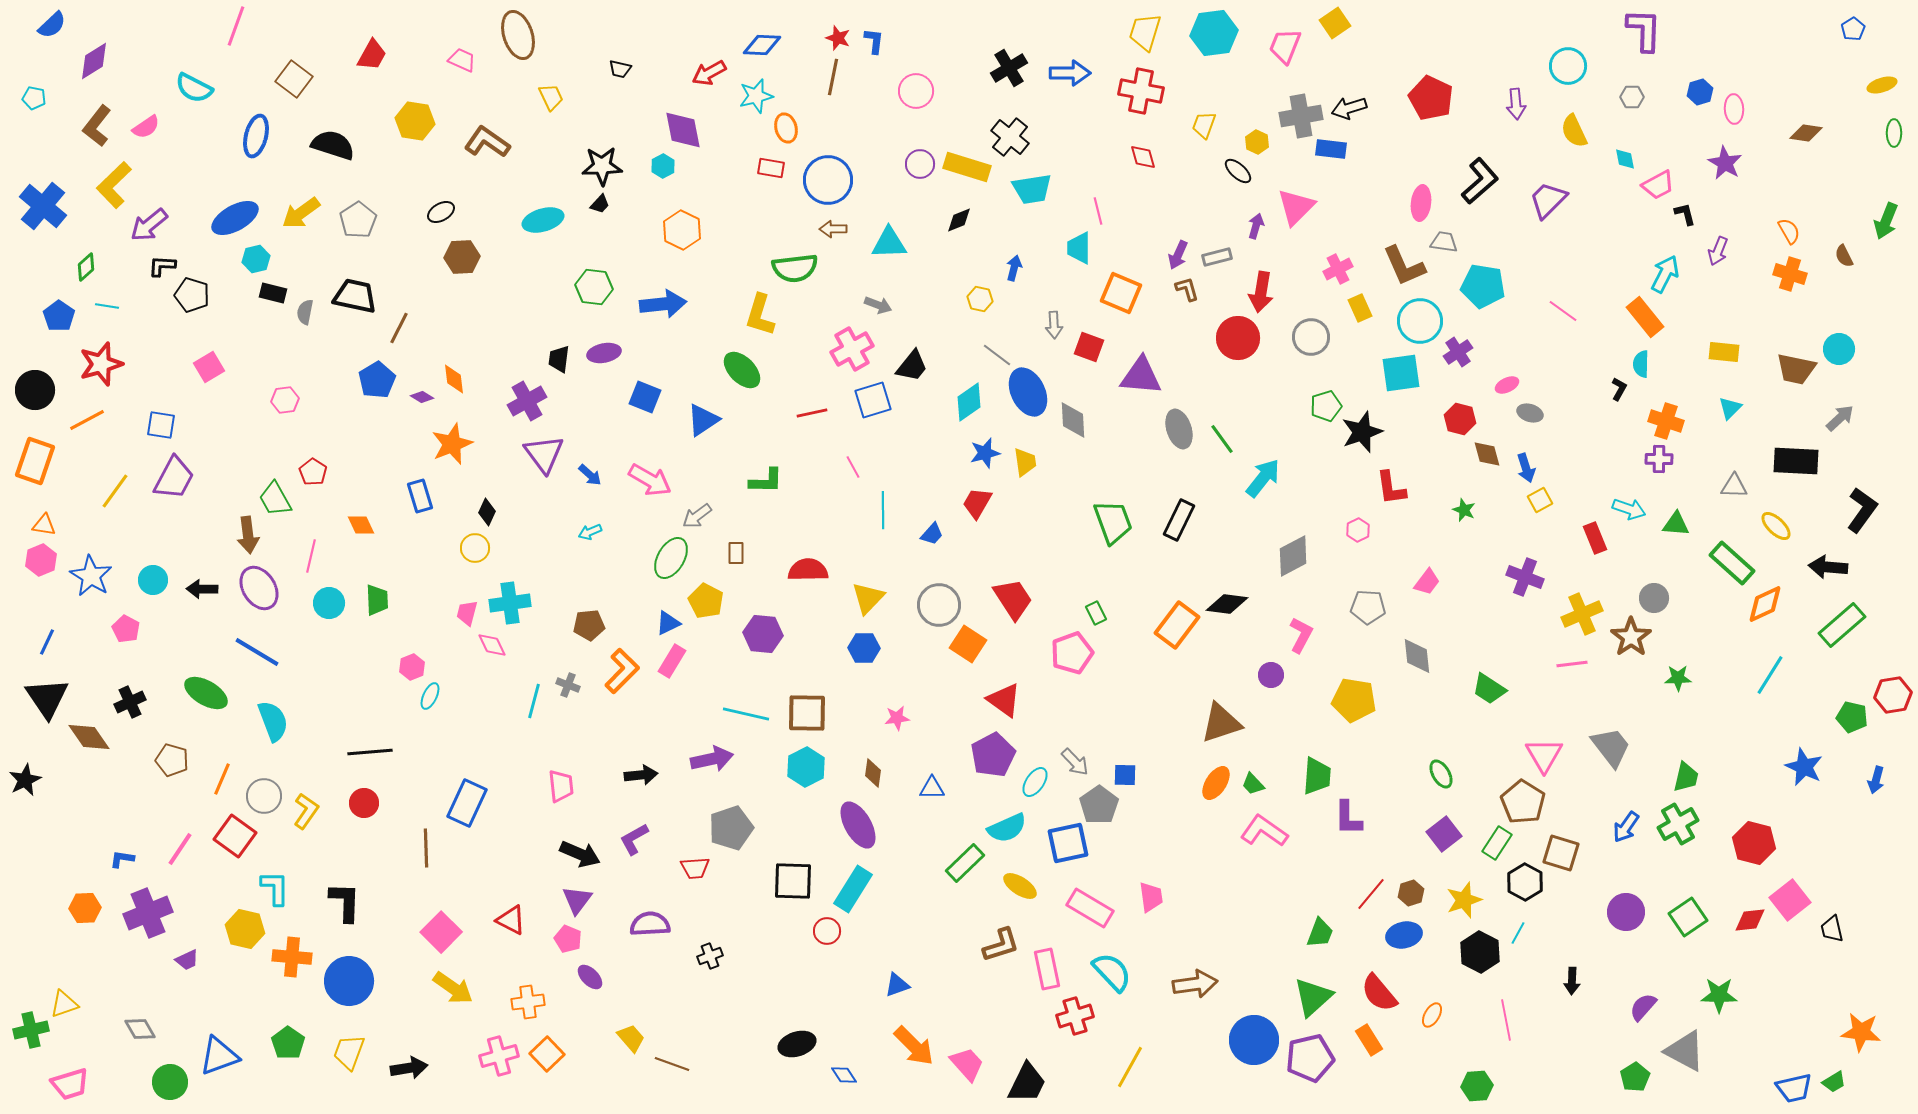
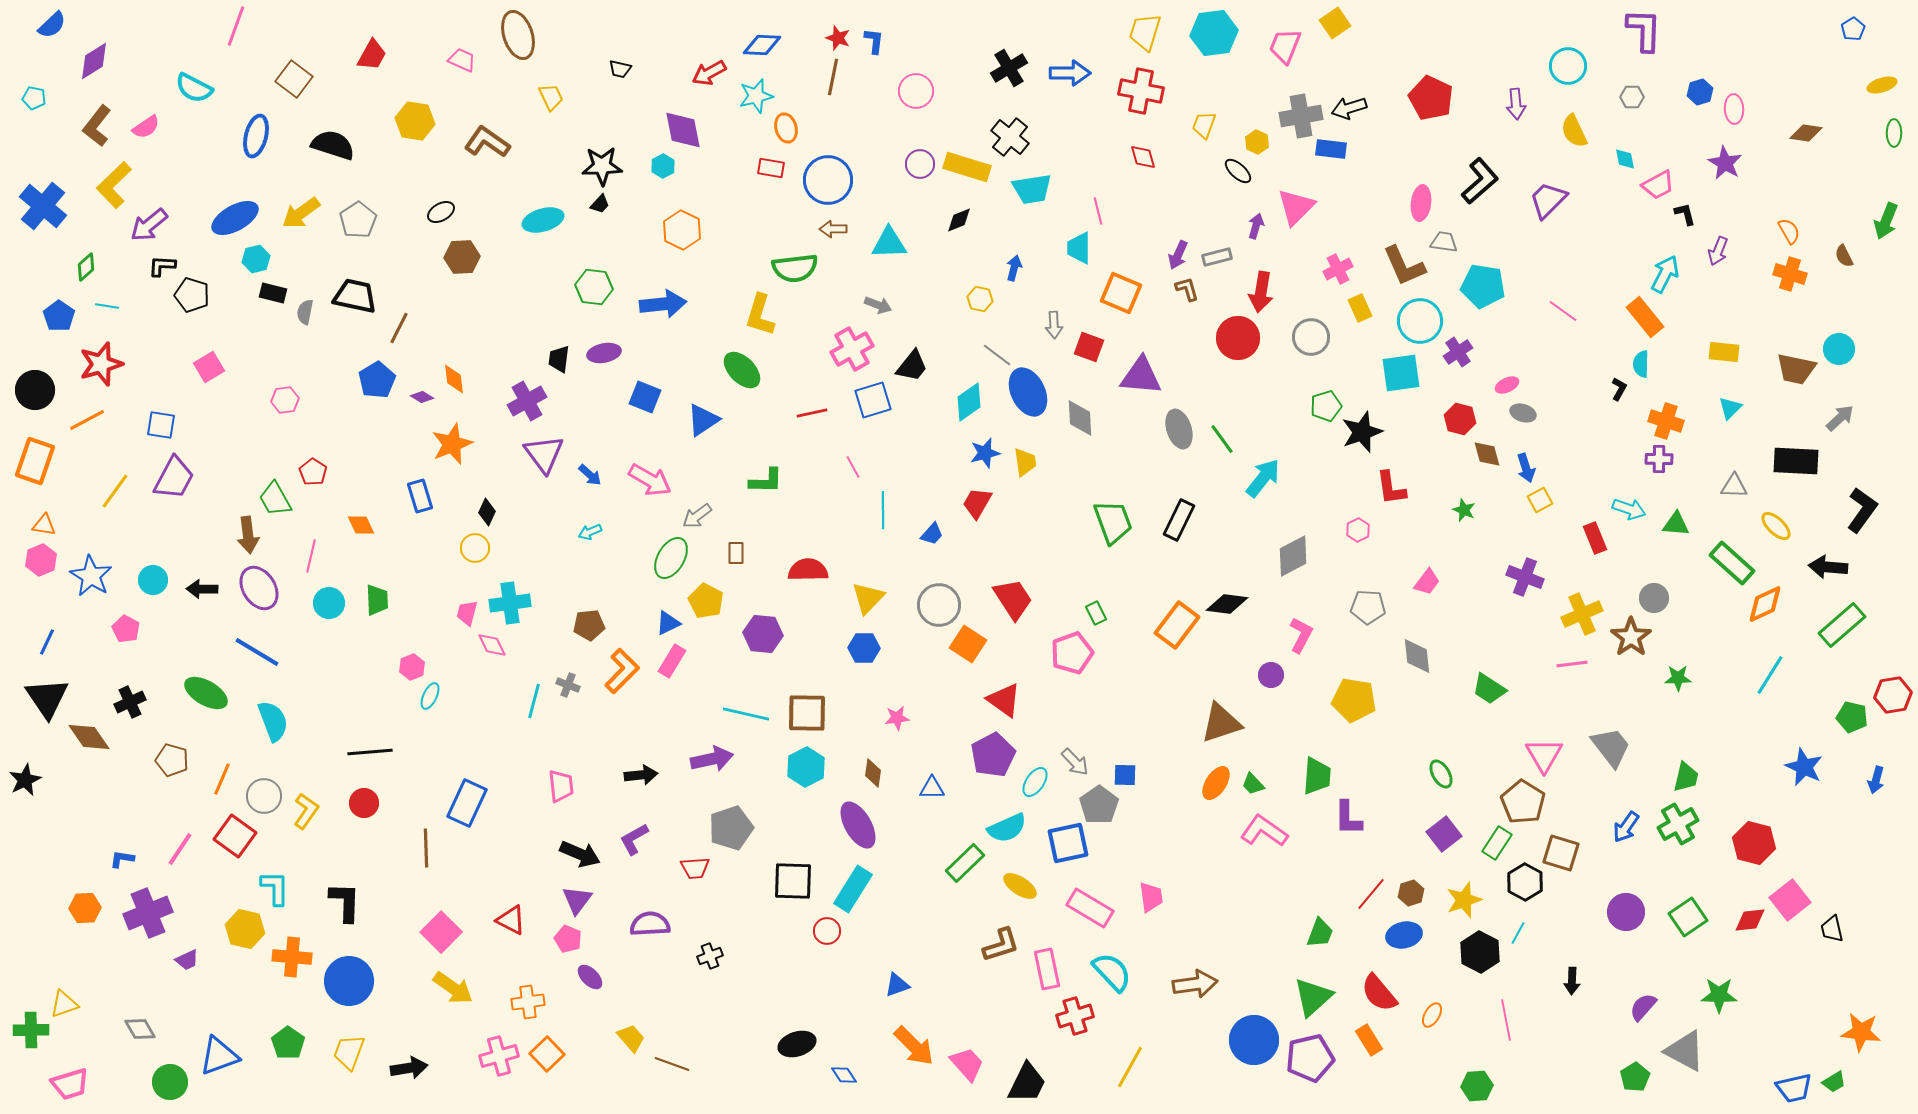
gray ellipse at (1530, 413): moved 7 px left
gray diamond at (1073, 420): moved 7 px right, 2 px up
green cross at (31, 1030): rotated 12 degrees clockwise
